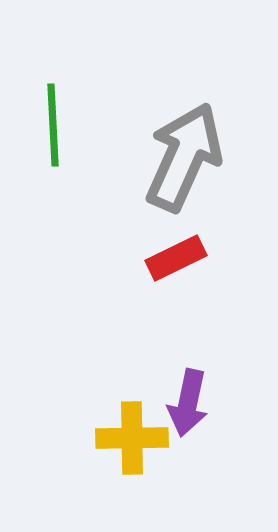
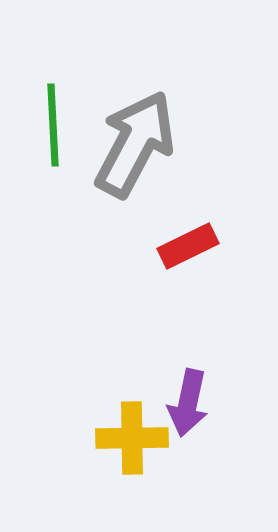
gray arrow: moved 49 px left, 13 px up; rotated 4 degrees clockwise
red rectangle: moved 12 px right, 12 px up
